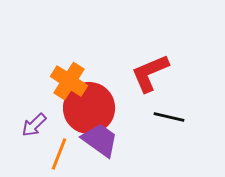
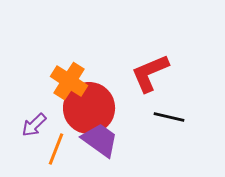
orange line: moved 3 px left, 5 px up
